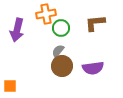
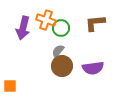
orange cross: moved 6 px down; rotated 30 degrees clockwise
purple arrow: moved 6 px right, 2 px up
